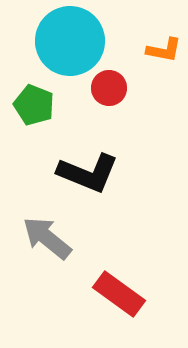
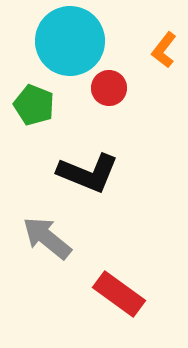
orange L-shape: rotated 117 degrees clockwise
